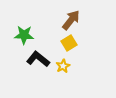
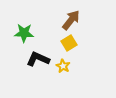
green star: moved 2 px up
black L-shape: rotated 15 degrees counterclockwise
yellow star: rotated 16 degrees counterclockwise
